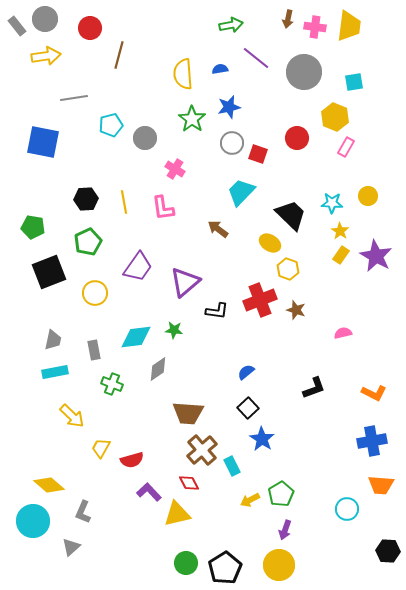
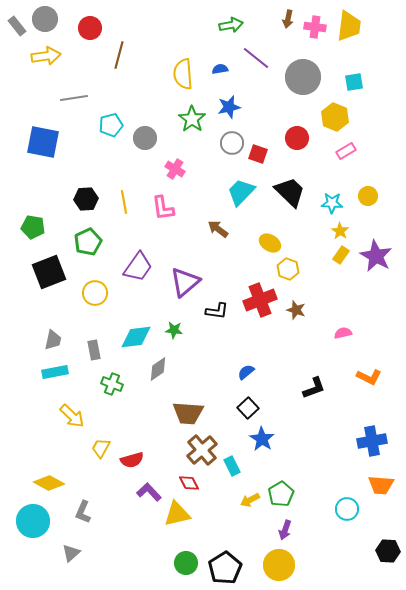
gray circle at (304, 72): moved 1 px left, 5 px down
pink rectangle at (346, 147): moved 4 px down; rotated 30 degrees clockwise
black trapezoid at (291, 215): moved 1 px left, 23 px up
orange L-shape at (374, 393): moved 5 px left, 16 px up
yellow diamond at (49, 485): moved 2 px up; rotated 12 degrees counterclockwise
gray triangle at (71, 547): moved 6 px down
